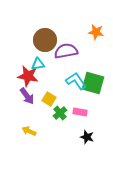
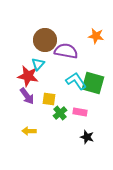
orange star: moved 4 px down
purple semicircle: rotated 20 degrees clockwise
cyan triangle: rotated 40 degrees counterclockwise
yellow square: rotated 24 degrees counterclockwise
yellow arrow: rotated 24 degrees counterclockwise
